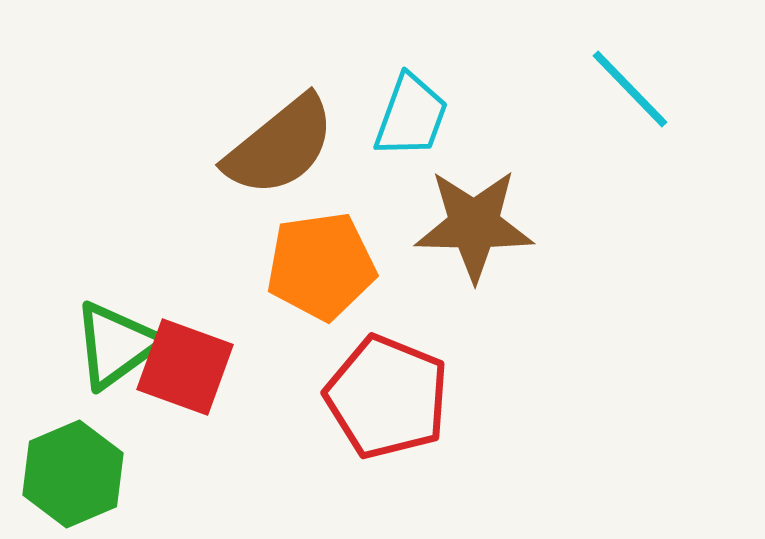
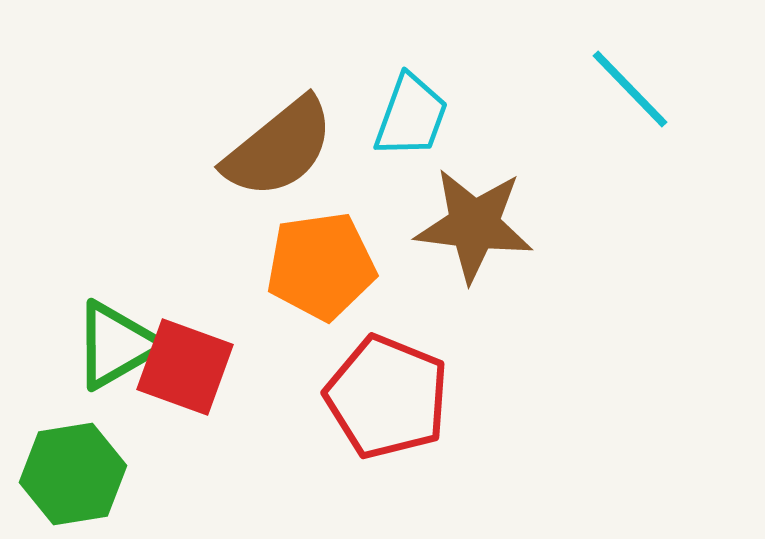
brown semicircle: moved 1 px left, 2 px down
brown star: rotated 6 degrees clockwise
green triangle: rotated 6 degrees clockwise
green hexagon: rotated 14 degrees clockwise
